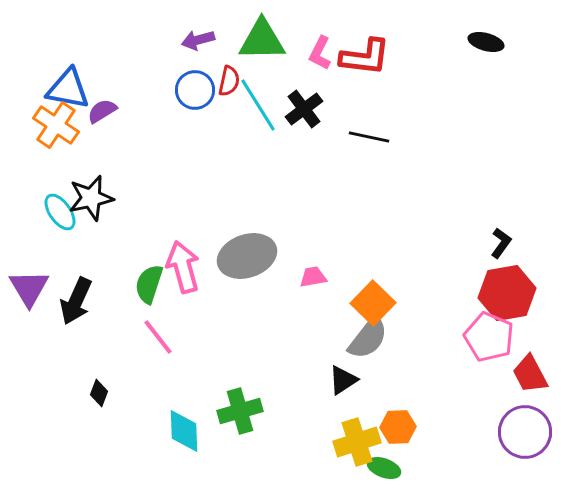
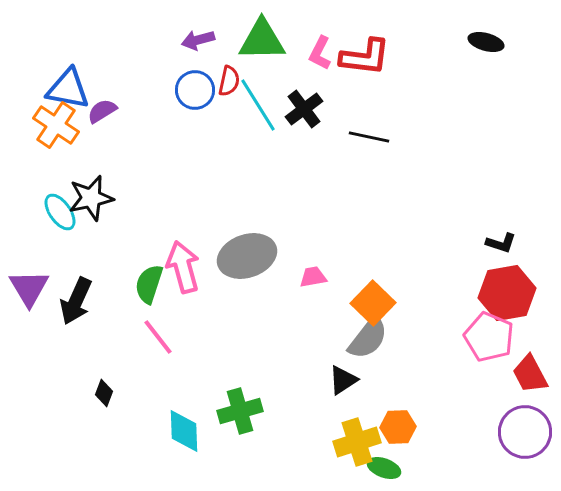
black L-shape: rotated 72 degrees clockwise
black diamond: moved 5 px right
